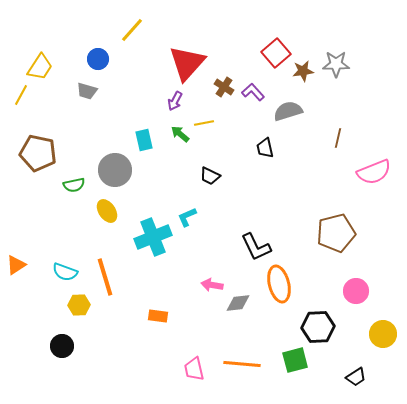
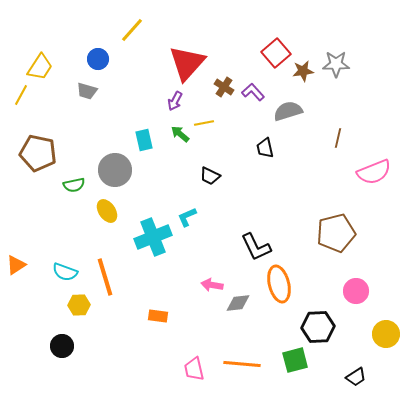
yellow circle at (383, 334): moved 3 px right
